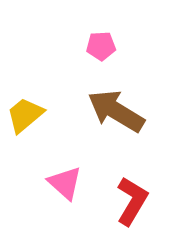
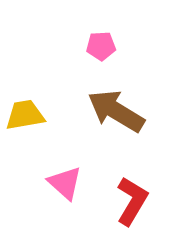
yellow trapezoid: rotated 30 degrees clockwise
